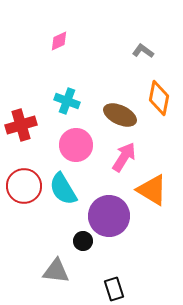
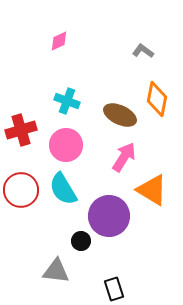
orange diamond: moved 2 px left, 1 px down
red cross: moved 5 px down
pink circle: moved 10 px left
red circle: moved 3 px left, 4 px down
black circle: moved 2 px left
